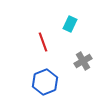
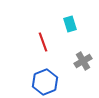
cyan rectangle: rotated 42 degrees counterclockwise
